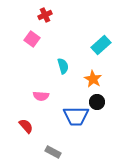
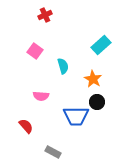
pink square: moved 3 px right, 12 px down
